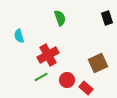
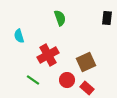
black rectangle: rotated 24 degrees clockwise
brown square: moved 12 px left, 1 px up
green line: moved 8 px left, 3 px down; rotated 64 degrees clockwise
red rectangle: moved 1 px right
